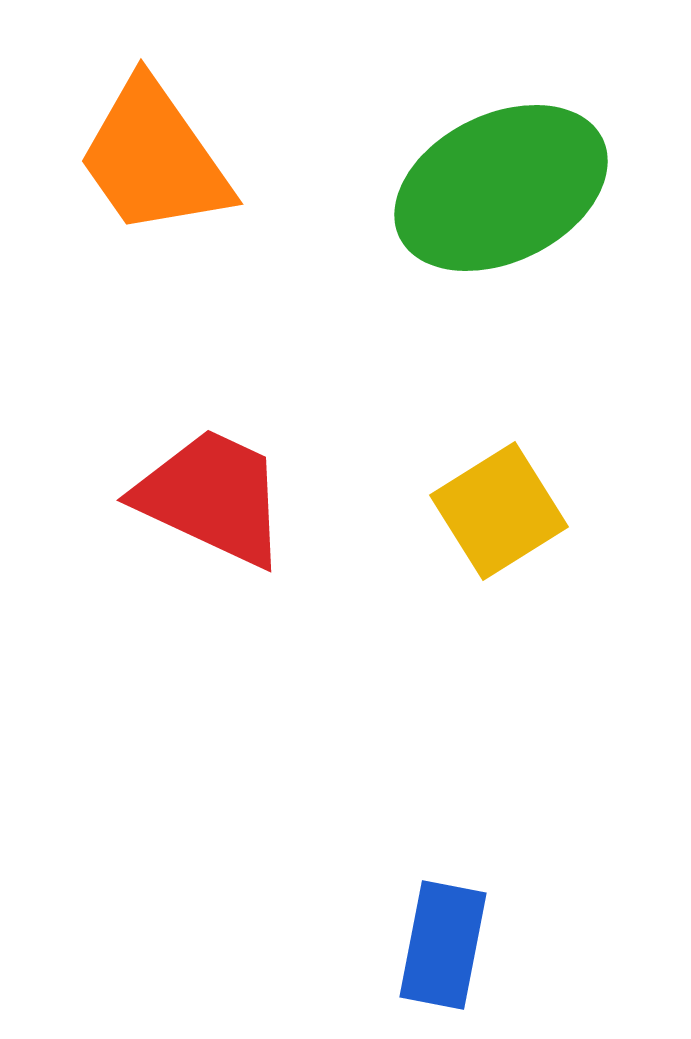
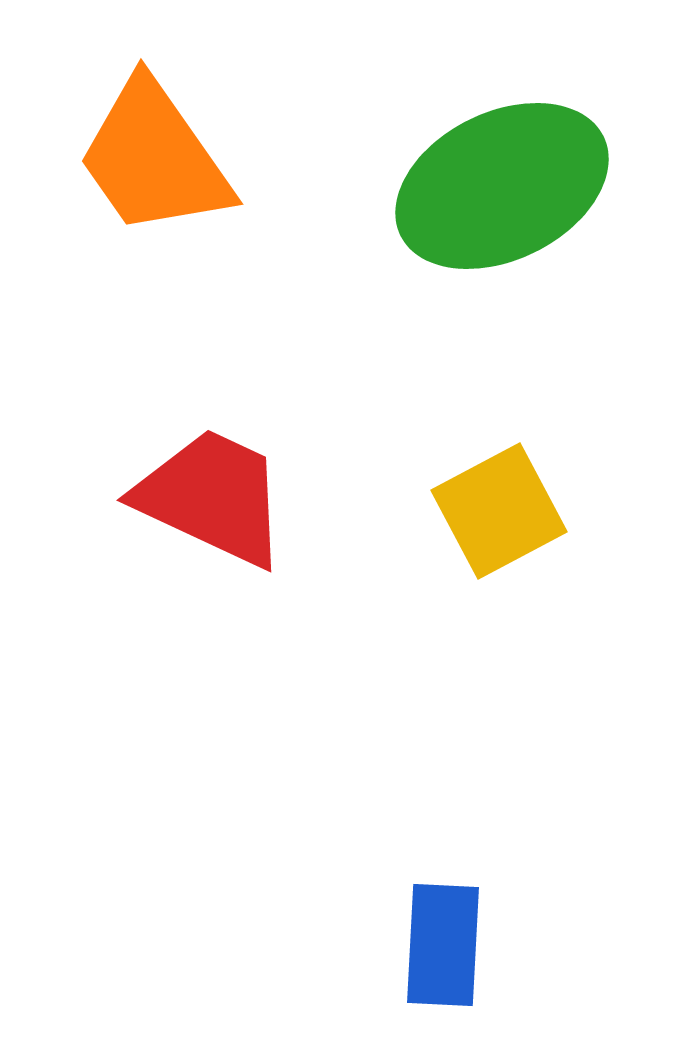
green ellipse: moved 1 px right, 2 px up
yellow square: rotated 4 degrees clockwise
blue rectangle: rotated 8 degrees counterclockwise
